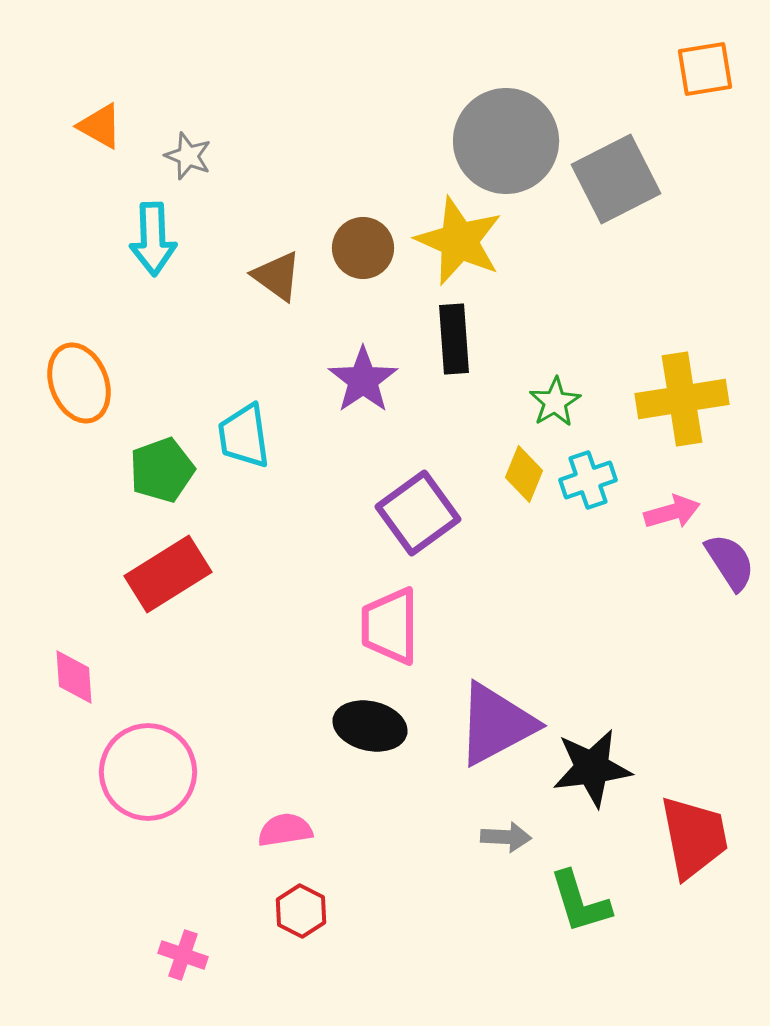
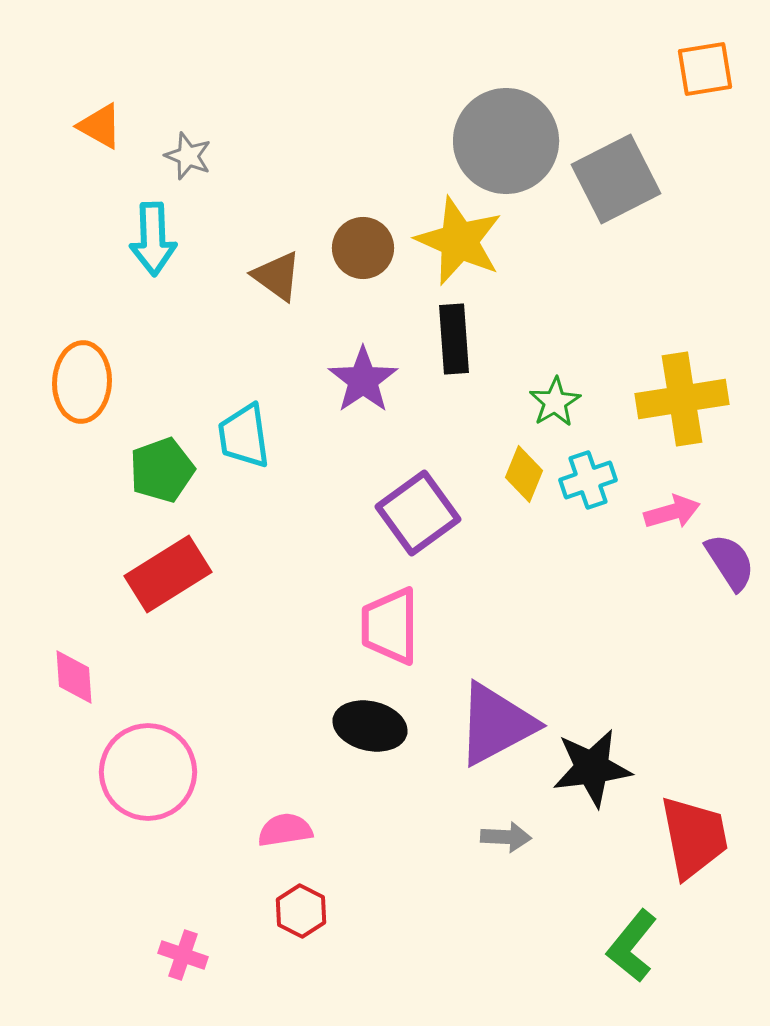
orange ellipse: moved 3 px right, 1 px up; rotated 24 degrees clockwise
green L-shape: moved 52 px right, 44 px down; rotated 56 degrees clockwise
